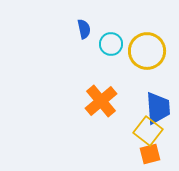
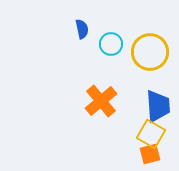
blue semicircle: moved 2 px left
yellow circle: moved 3 px right, 1 px down
blue trapezoid: moved 2 px up
yellow square: moved 3 px right, 3 px down; rotated 8 degrees counterclockwise
